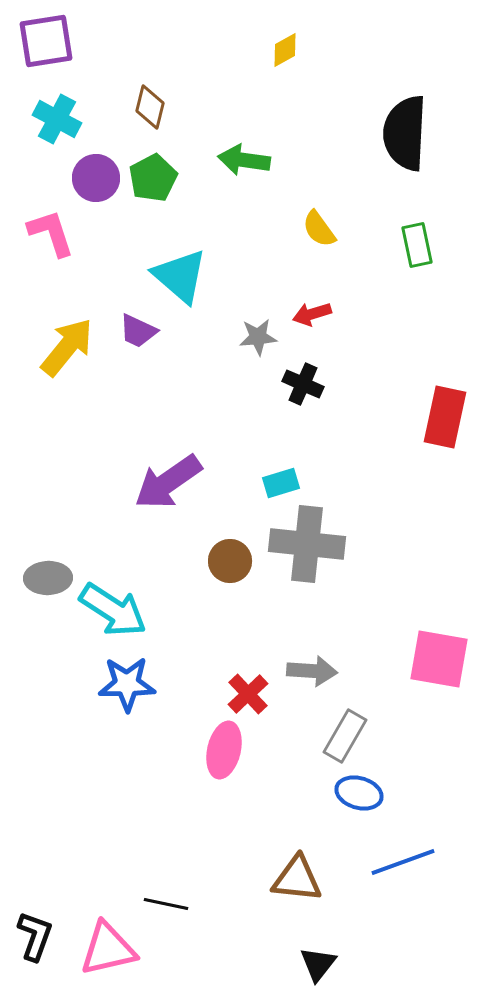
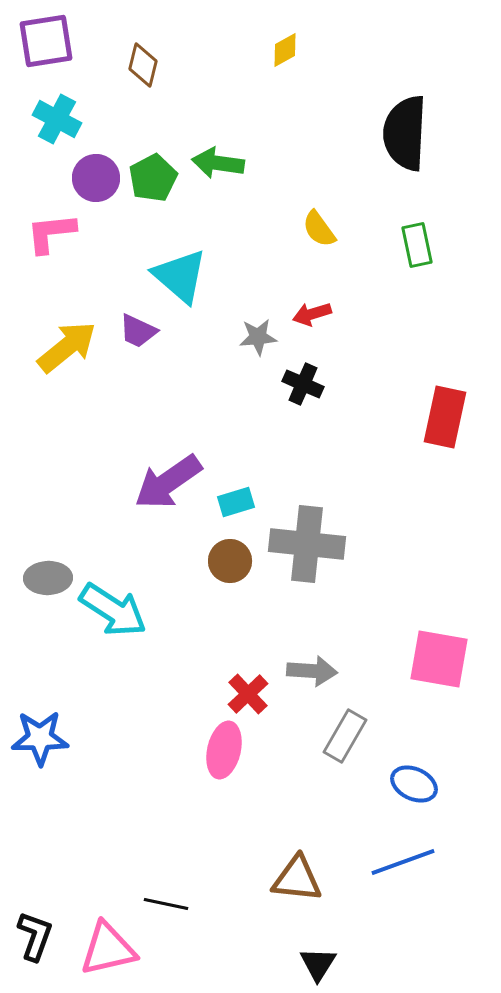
brown diamond: moved 7 px left, 42 px up
green arrow: moved 26 px left, 3 px down
pink L-shape: rotated 78 degrees counterclockwise
yellow arrow: rotated 12 degrees clockwise
cyan rectangle: moved 45 px left, 19 px down
blue star: moved 87 px left, 54 px down
blue ellipse: moved 55 px right, 9 px up; rotated 9 degrees clockwise
black triangle: rotated 6 degrees counterclockwise
